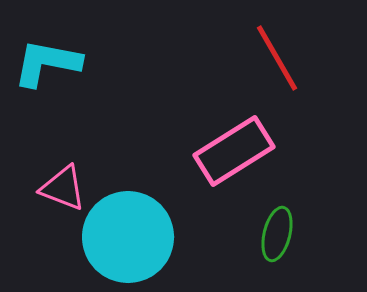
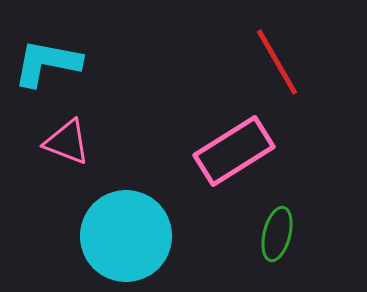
red line: moved 4 px down
pink triangle: moved 4 px right, 46 px up
cyan circle: moved 2 px left, 1 px up
